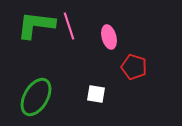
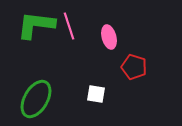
green ellipse: moved 2 px down
